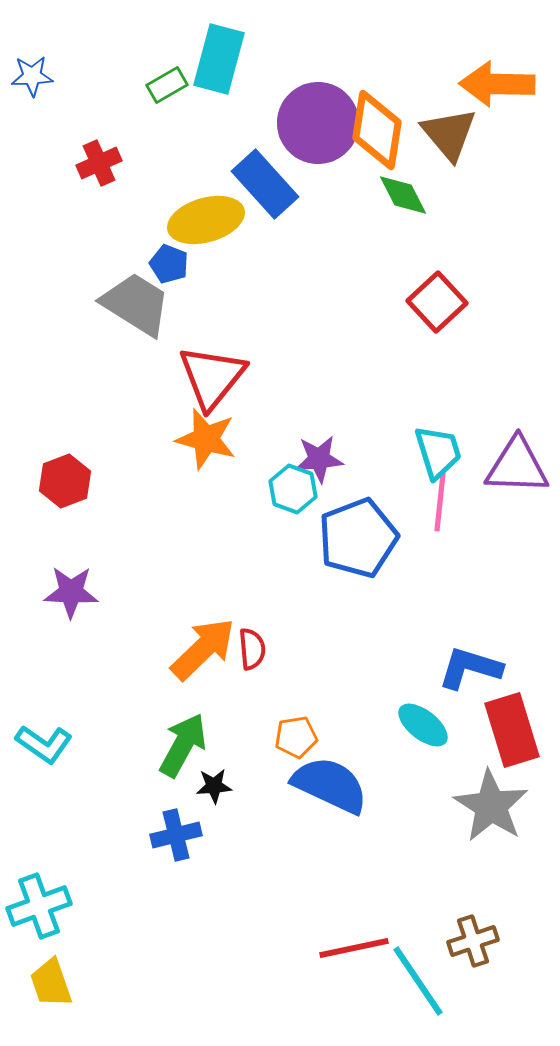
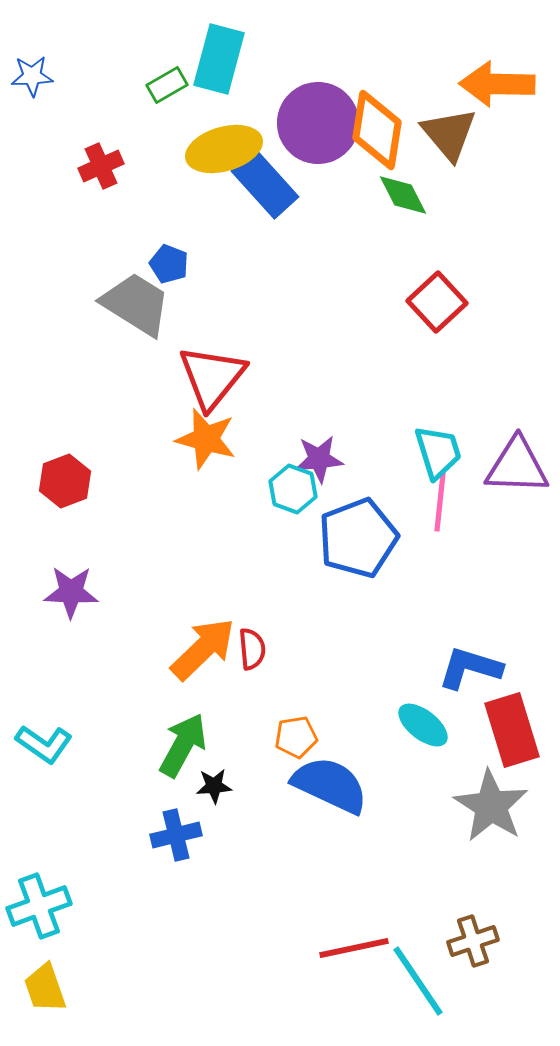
red cross at (99, 163): moved 2 px right, 3 px down
yellow ellipse at (206, 220): moved 18 px right, 71 px up
yellow trapezoid at (51, 983): moved 6 px left, 5 px down
